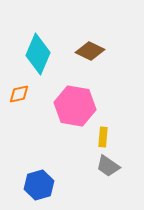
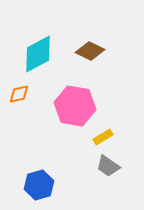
cyan diamond: rotated 39 degrees clockwise
yellow rectangle: rotated 54 degrees clockwise
